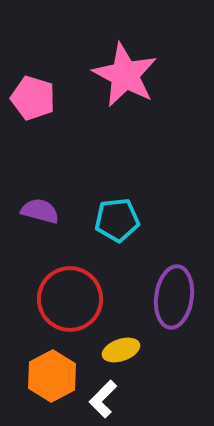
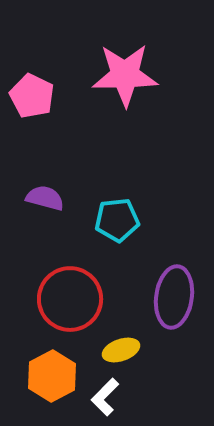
pink star: rotated 28 degrees counterclockwise
pink pentagon: moved 1 px left, 2 px up; rotated 9 degrees clockwise
purple semicircle: moved 5 px right, 13 px up
white L-shape: moved 2 px right, 2 px up
